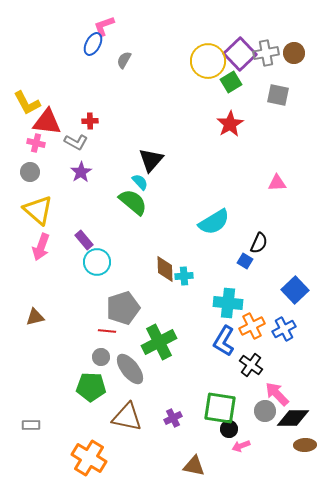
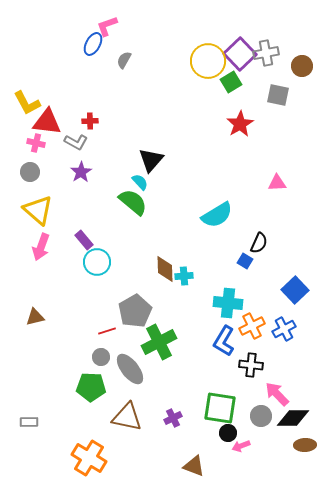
pink L-shape at (104, 26): moved 3 px right
brown circle at (294, 53): moved 8 px right, 13 px down
red star at (230, 124): moved 10 px right
cyan semicircle at (214, 222): moved 3 px right, 7 px up
gray pentagon at (123, 308): moved 12 px right, 3 px down; rotated 12 degrees counterclockwise
red line at (107, 331): rotated 24 degrees counterclockwise
black cross at (251, 365): rotated 30 degrees counterclockwise
gray circle at (265, 411): moved 4 px left, 5 px down
gray rectangle at (31, 425): moved 2 px left, 3 px up
black circle at (229, 429): moved 1 px left, 4 px down
brown triangle at (194, 466): rotated 10 degrees clockwise
